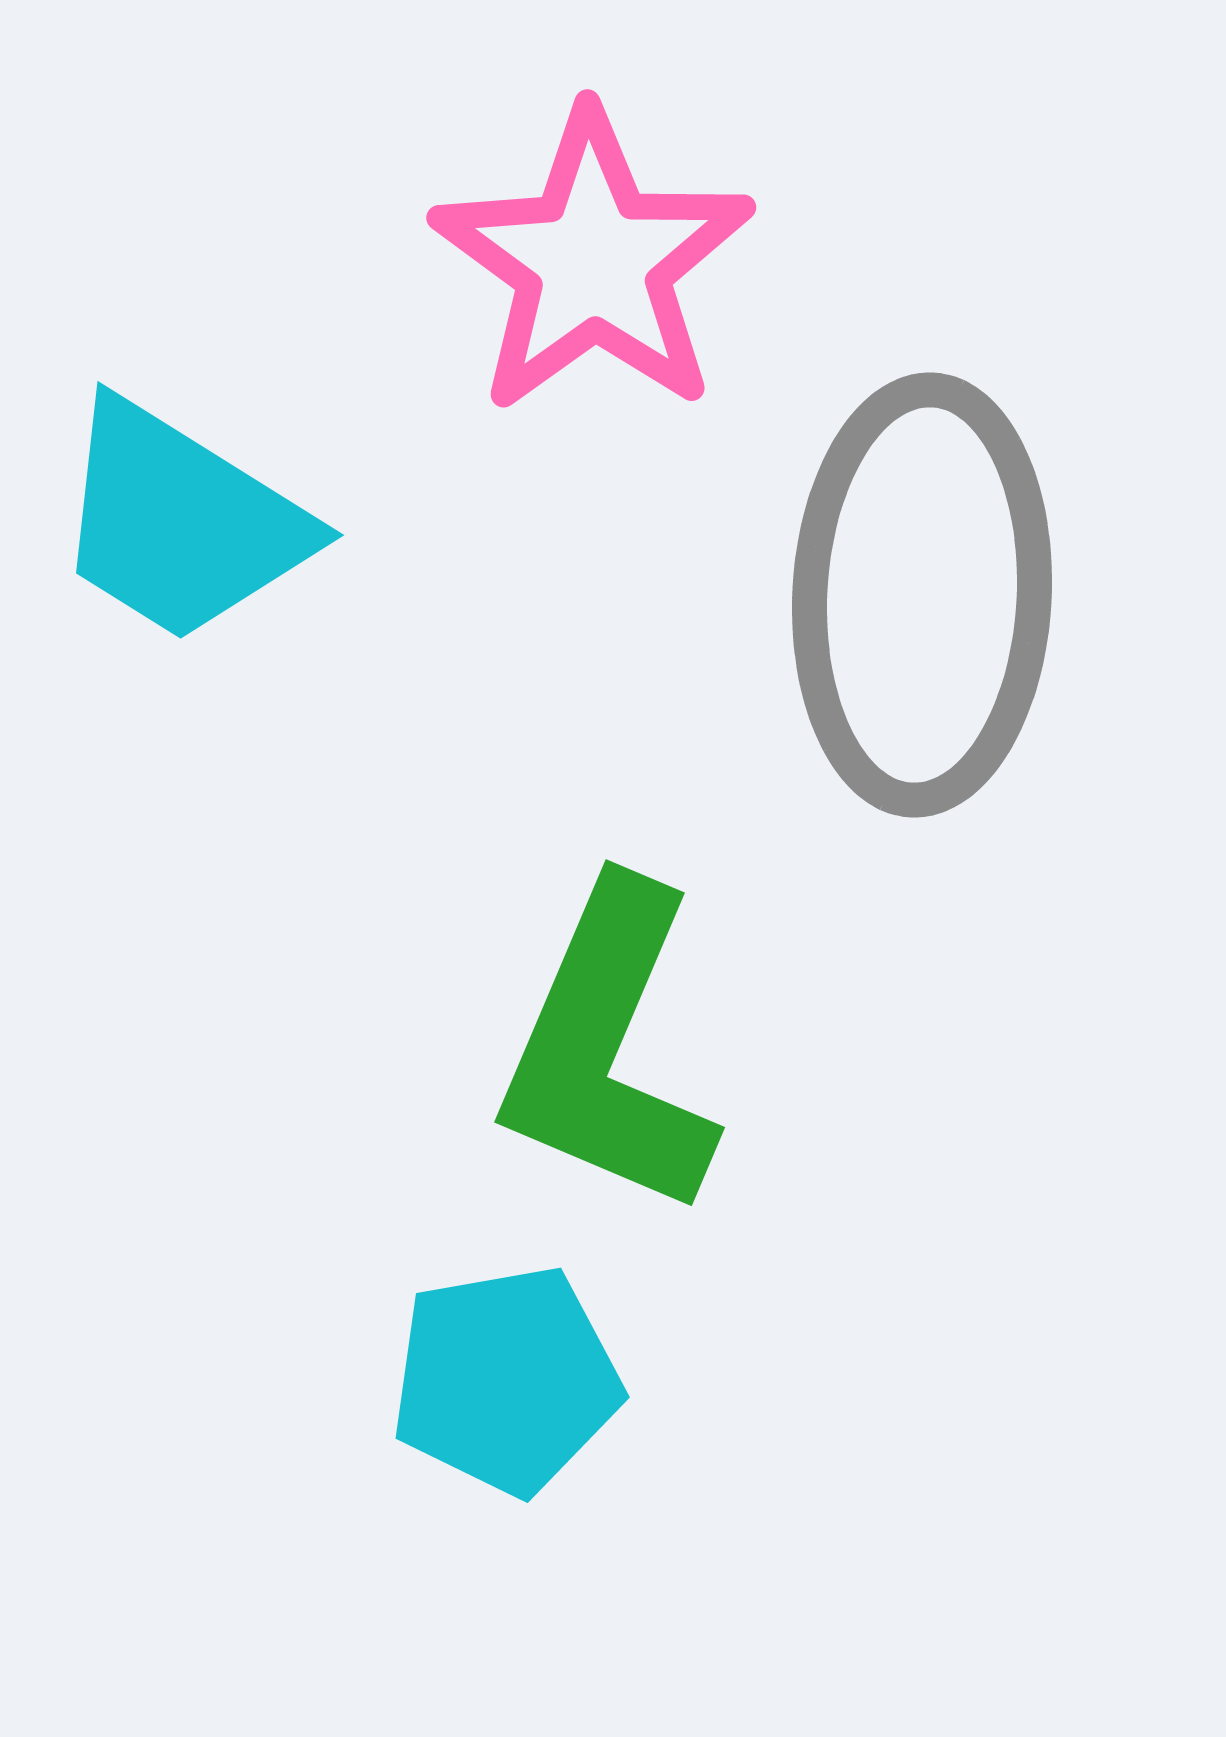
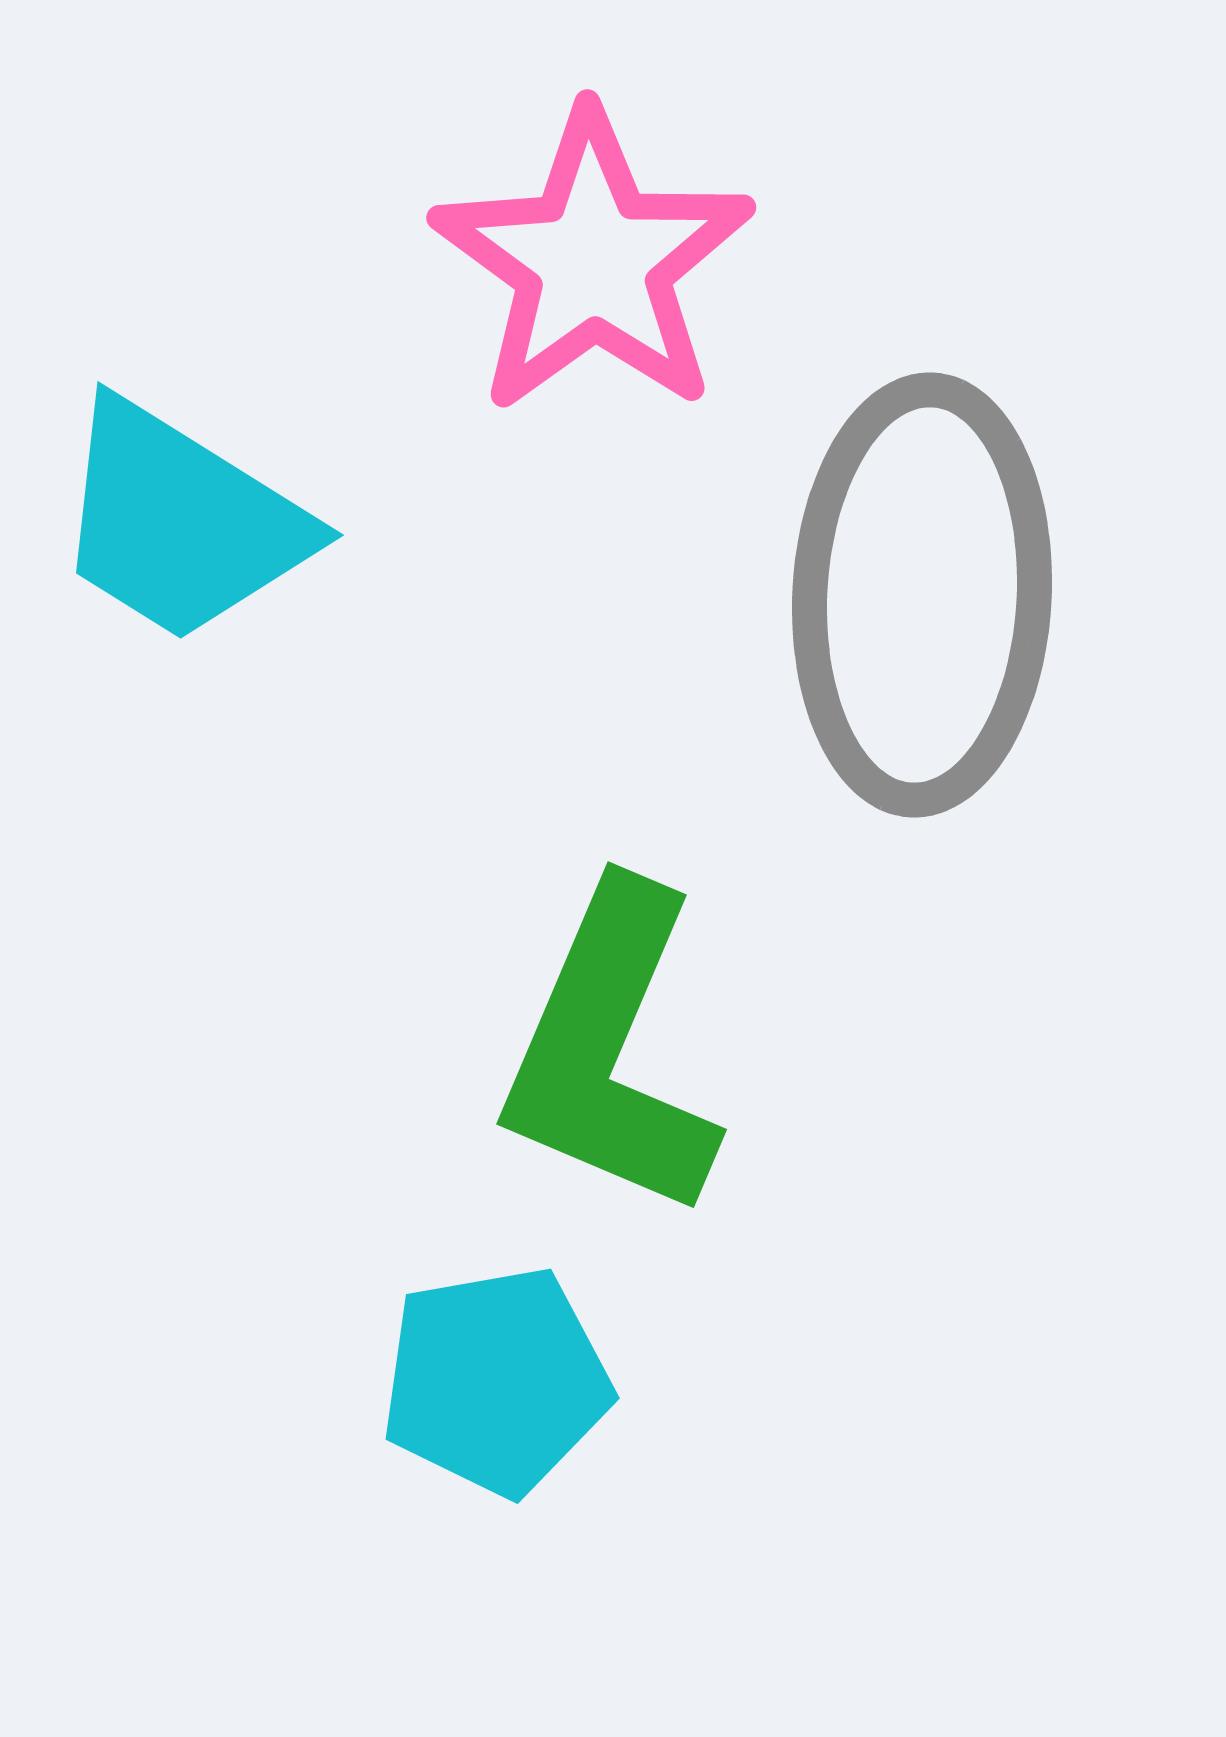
green L-shape: moved 2 px right, 2 px down
cyan pentagon: moved 10 px left, 1 px down
